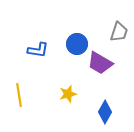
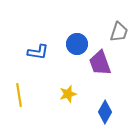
blue L-shape: moved 2 px down
purple trapezoid: rotated 40 degrees clockwise
